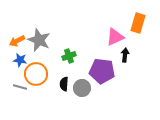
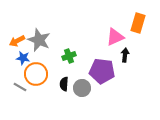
blue star: moved 3 px right, 2 px up
gray line: rotated 16 degrees clockwise
